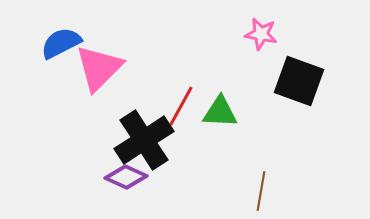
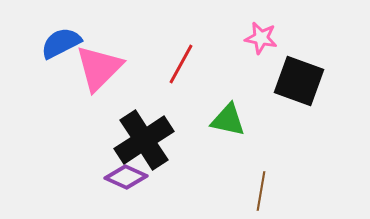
pink star: moved 4 px down
red line: moved 42 px up
green triangle: moved 8 px right, 8 px down; rotated 9 degrees clockwise
